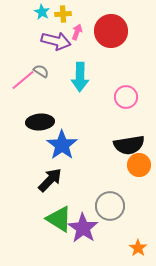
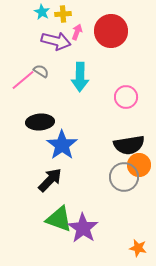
gray circle: moved 14 px right, 29 px up
green triangle: rotated 12 degrees counterclockwise
orange star: rotated 24 degrees counterclockwise
